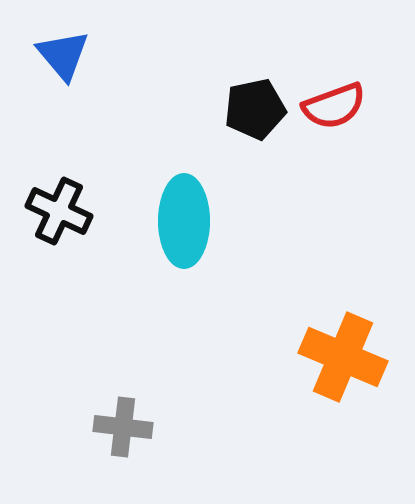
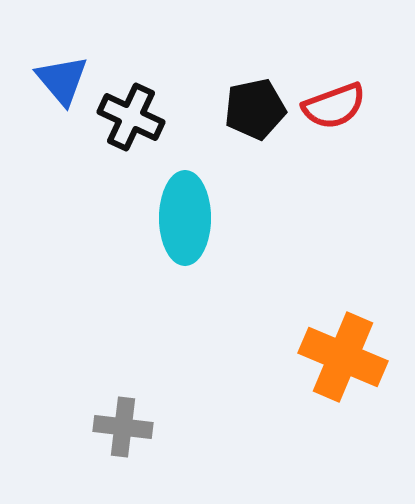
blue triangle: moved 1 px left, 25 px down
black cross: moved 72 px right, 94 px up
cyan ellipse: moved 1 px right, 3 px up
